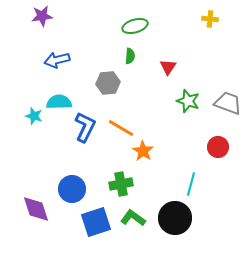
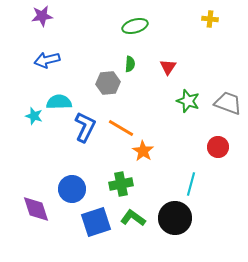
green semicircle: moved 8 px down
blue arrow: moved 10 px left
